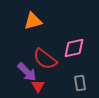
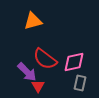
pink diamond: moved 14 px down
gray rectangle: rotated 21 degrees clockwise
